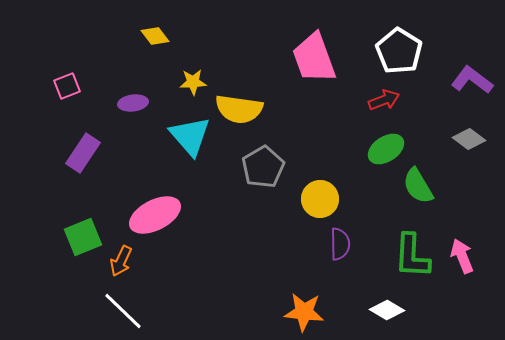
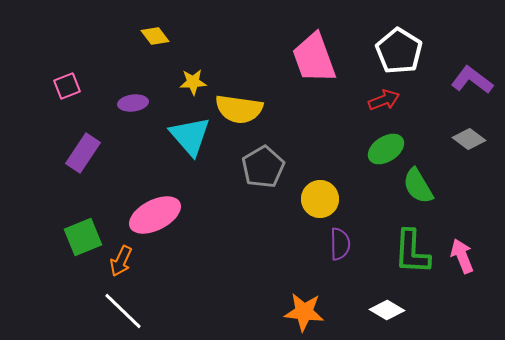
green L-shape: moved 4 px up
